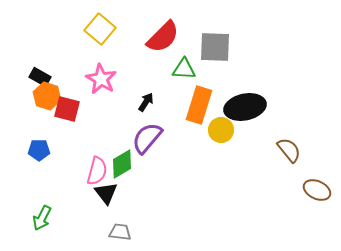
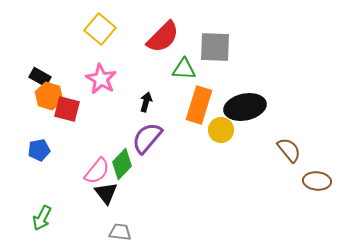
orange hexagon: moved 2 px right
black arrow: rotated 18 degrees counterclockwise
blue pentagon: rotated 10 degrees counterclockwise
green diamond: rotated 16 degrees counterclockwise
pink semicircle: rotated 24 degrees clockwise
brown ellipse: moved 9 px up; rotated 20 degrees counterclockwise
